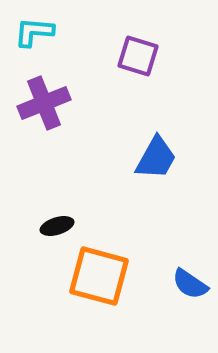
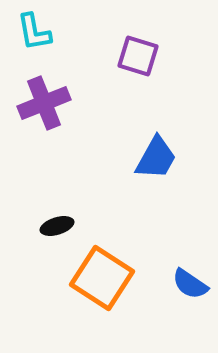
cyan L-shape: rotated 105 degrees counterclockwise
orange square: moved 3 px right, 2 px down; rotated 18 degrees clockwise
